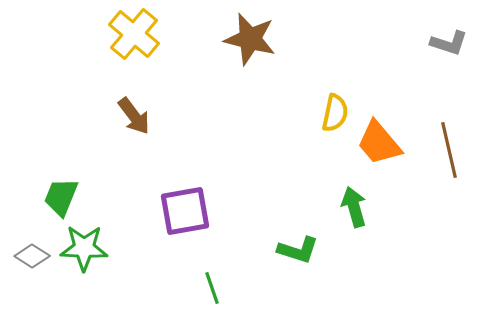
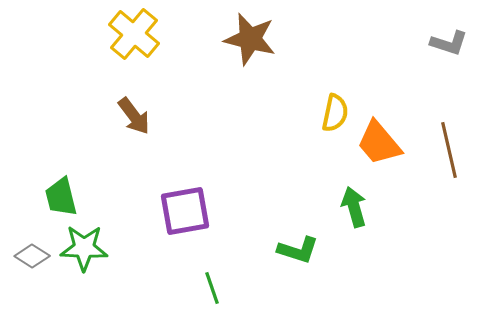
green trapezoid: rotated 36 degrees counterclockwise
